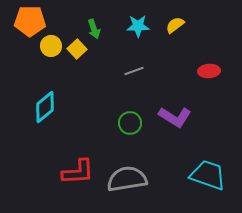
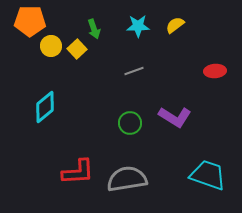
red ellipse: moved 6 px right
